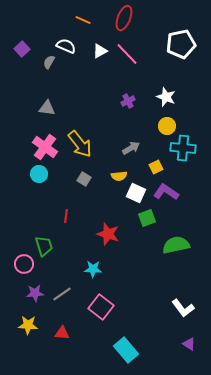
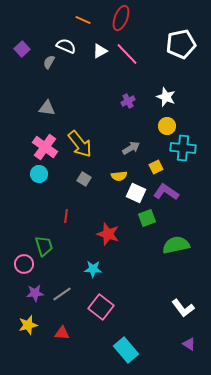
red ellipse: moved 3 px left
yellow star: rotated 18 degrees counterclockwise
